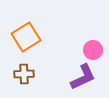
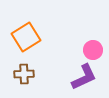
purple L-shape: moved 1 px right
